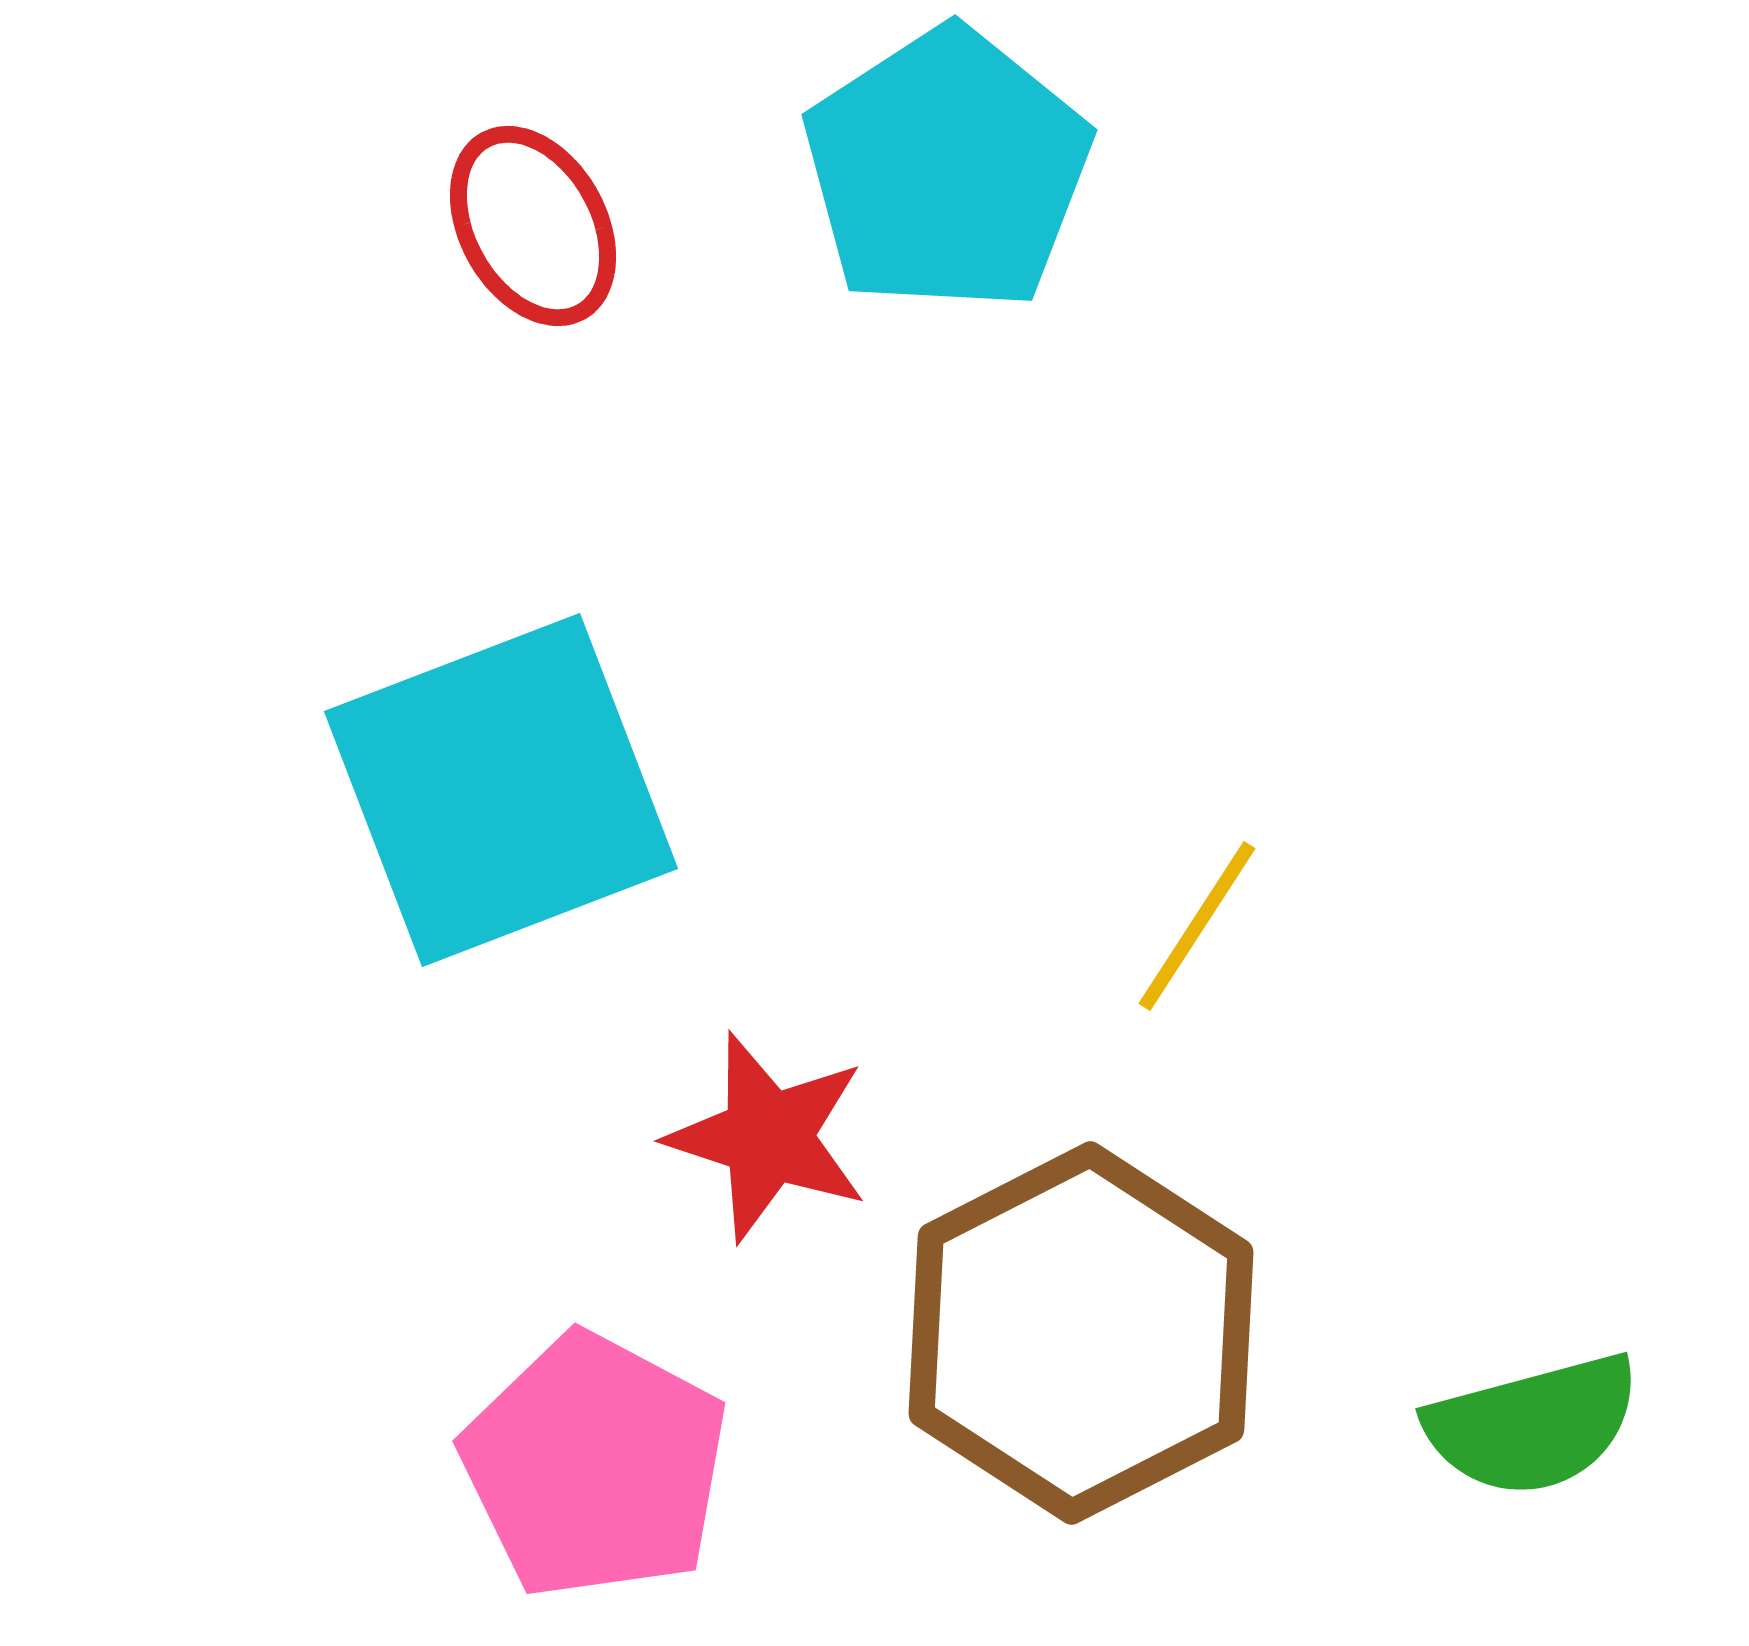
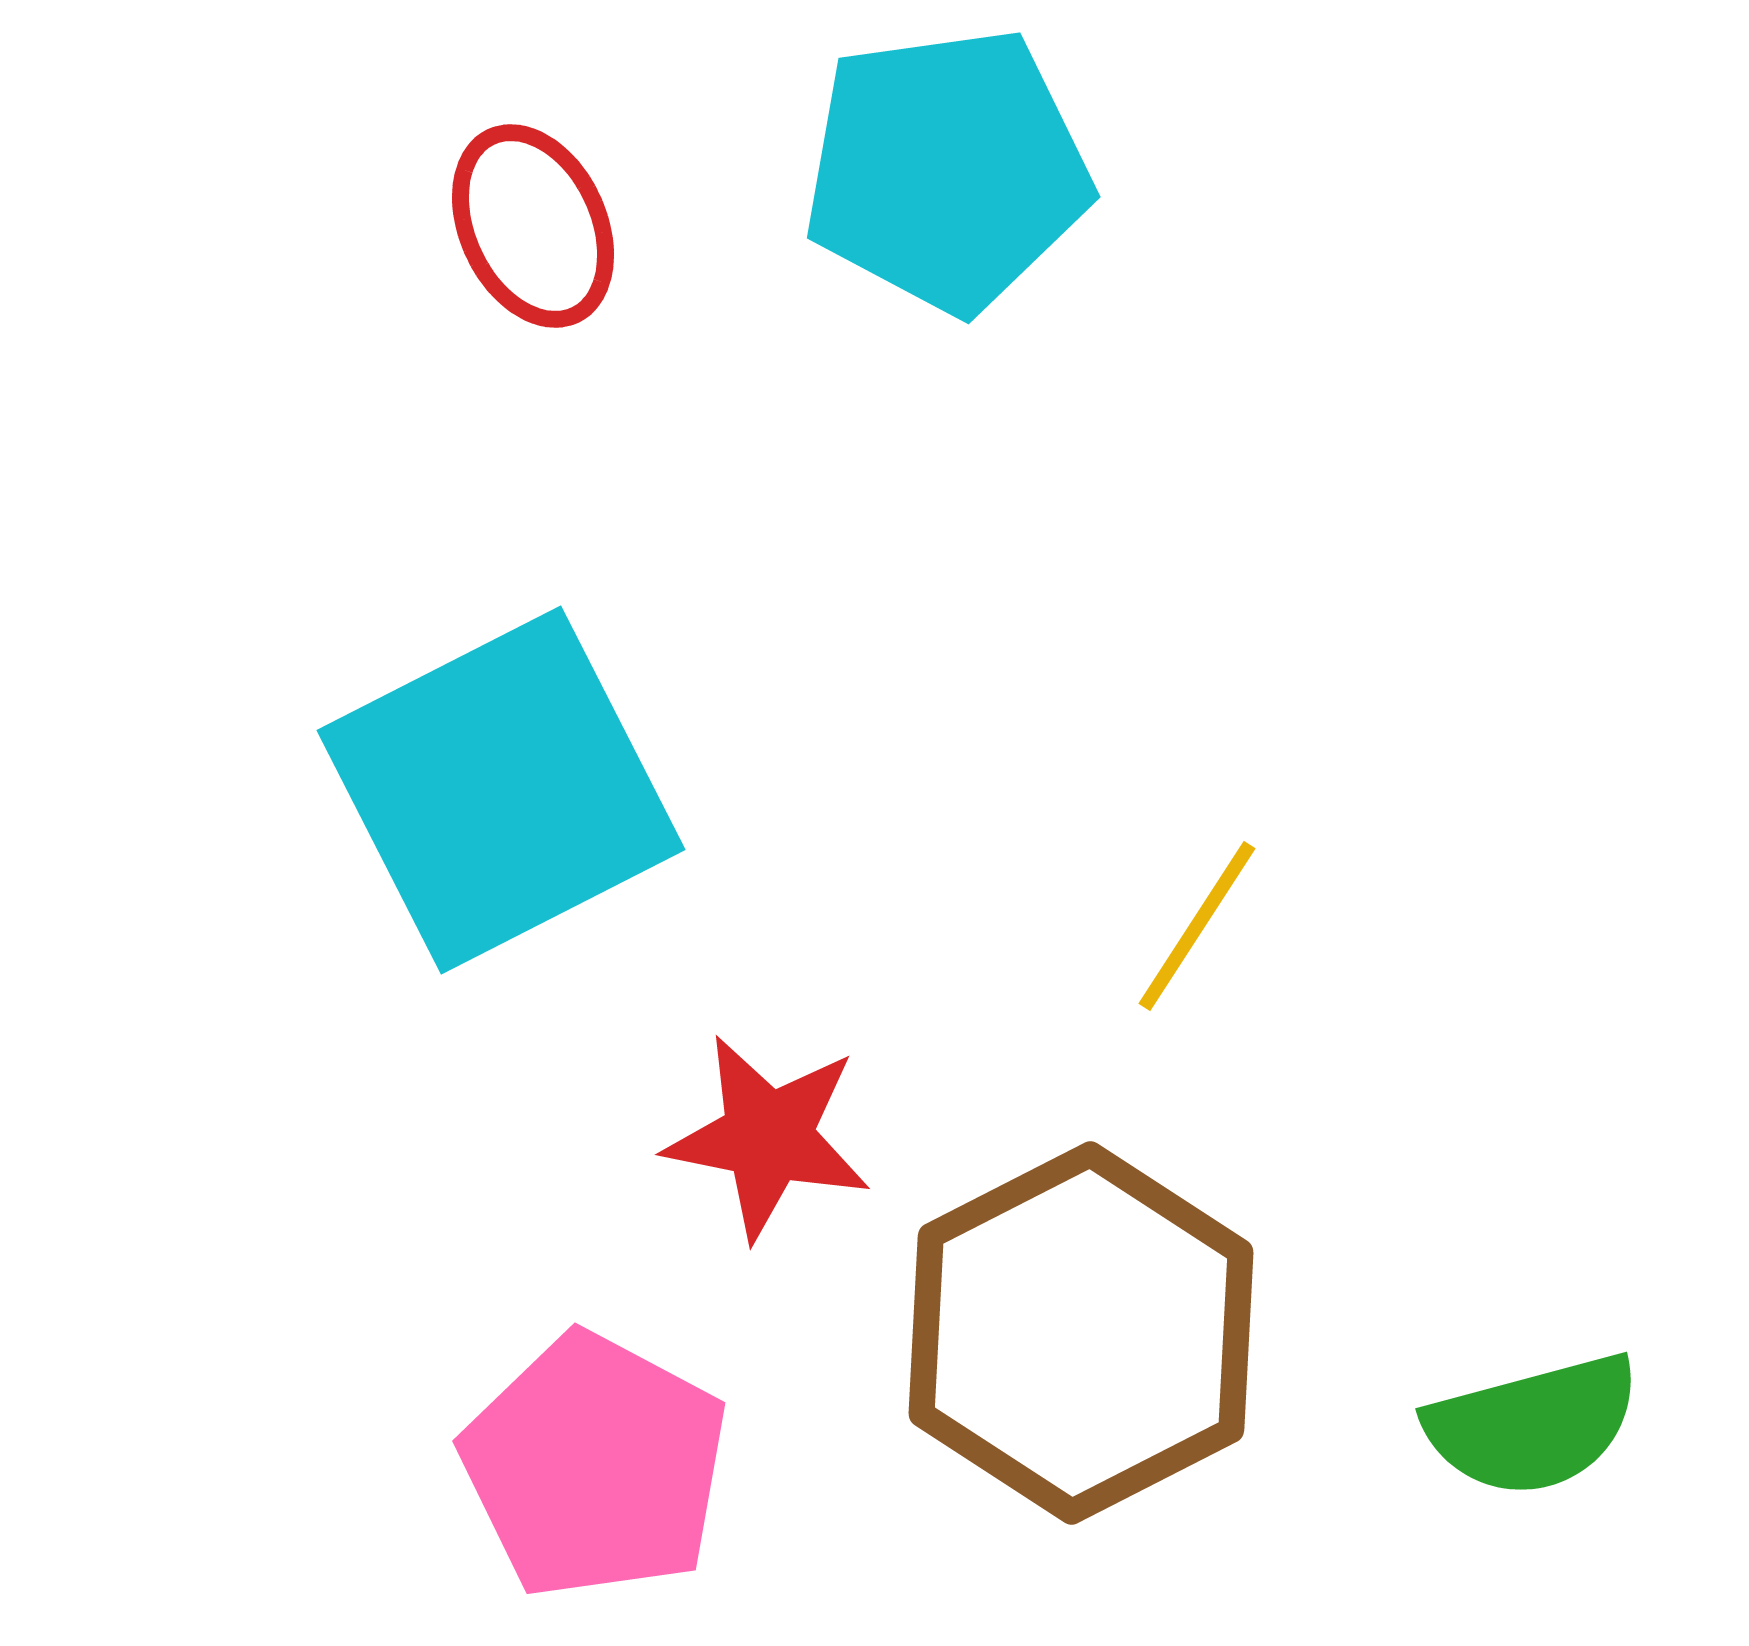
cyan pentagon: rotated 25 degrees clockwise
red ellipse: rotated 4 degrees clockwise
cyan square: rotated 6 degrees counterclockwise
red star: rotated 7 degrees counterclockwise
